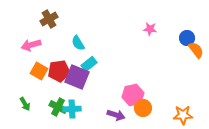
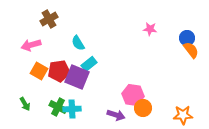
orange semicircle: moved 5 px left
pink hexagon: rotated 20 degrees clockwise
